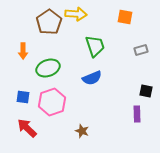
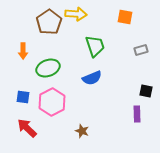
pink hexagon: rotated 8 degrees counterclockwise
